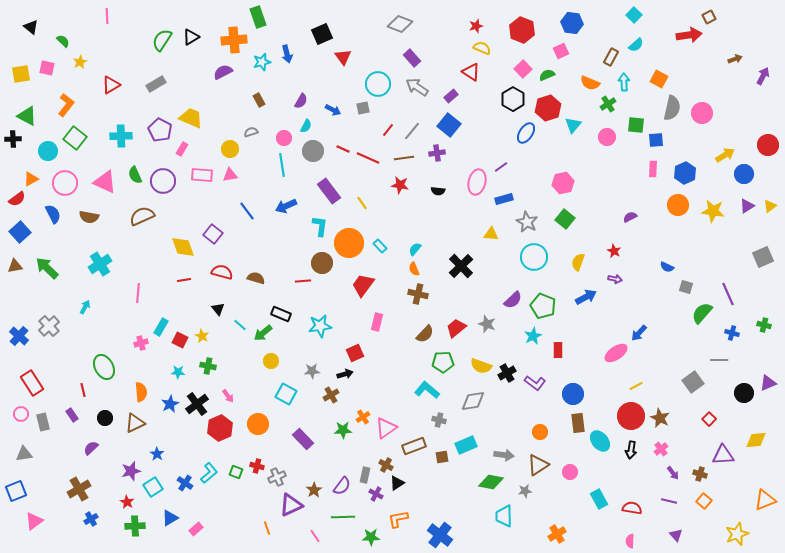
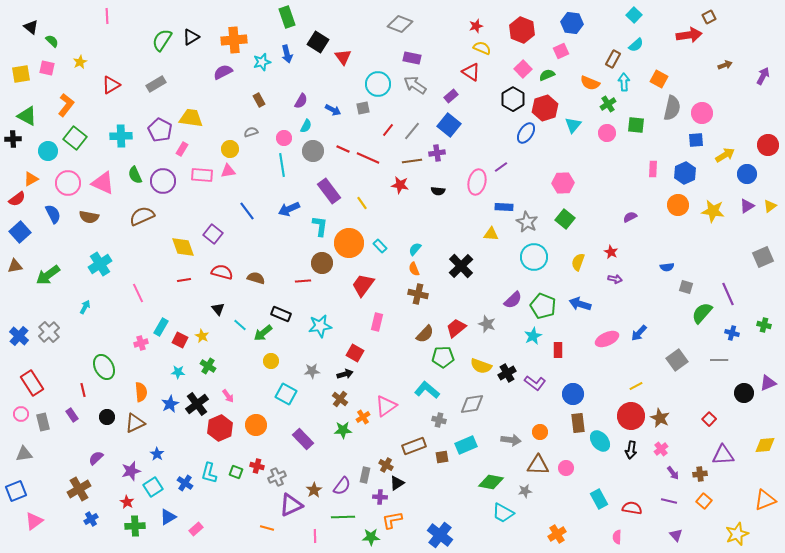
green rectangle at (258, 17): moved 29 px right
black square at (322, 34): moved 4 px left, 8 px down; rotated 35 degrees counterclockwise
green semicircle at (63, 41): moved 11 px left
brown rectangle at (611, 57): moved 2 px right, 2 px down
purple rectangle at (412, 58): rotated 36 degrees counterclockwise
brown arrow at (735, 59): moved 10 px left, 6 px down
gray arrow at (417, 87): moved 2 px left, 2 px up
red hexagon at (548, 108): moved 3 px left
yellow trapezoid at (191, 118): rotated 15 degrees counterclockwise
pink circle at (607, 137): moved 4 px up
blue square at (656, 140): moved 40 px right
brown line at (404, 158): moved 8 px right, 3 px down
blue circle at (744, 174): moved 3 px right
pink triangle at (230, 175): moved 2 px left, 4 px up
pink triangle at (105, 182): moved 2 px left, 1 px down
pink circle at (65, 183): moved 3 px right
pink hexagon at (563, 183): rotated 10 degrees clockwise
blue rectangle at (504, 199): moved 8 px down; rotated 18 degrees clockwise
blue arrow at (286, 206): moved 3 px right, 3 px down
red star at (614, 251): moved 3 px left, 1 px down
blue semicircle at (667, 267): rotated 32 degrees counterclockwise
green arrow at (47, 268): moved 1 px right, 7 px down; rotated 80 degrees counterclockwise
pink line at (138, 293): rotated 30 degrees counterclockwise
blue arrow at (586, 297): moved 6 px left, 7 px down; rotated 135 degrees counterclockwise
gray cross at (49, 326): moved 6 px down
red square at (355, 353): rotated 36 degrees counterclockwise
pink ellipse at (616, 353): moved 9 px left, 14 px up; rotated 10 degrees clockwise
green pentagon at (443, 362): moved 5 px up
green cross at (208, 366): rotated 21 degrees clockwise
gray square at (693, 382): moved 16 px left, 22 px up
brown cross at (331, 395): moved 9 px right, 4 px down; rotated 21 degrees counterclockwise
gray diamond at (473, 401): moved 1 px left, 3 px down
black circle at (105, 418): moved 2 px right, 1 px up
orange circle at (258, 424): moved 2 px left, 1 px down
pink triangle at (386, 428): moved 22 px up
yellow diamond at (756, 440): moved 9 px right, 5 px down
purple semicircle at (91, 448): moved 5 px right, 10 px down
gray arrow at (504, 455): moved 7 px right, 15 px up
brown triangle at (538, 465): rotated 35 degrees clockwise
pink circle at (570, 472): moved 4 px left, 4 px up
cyan L-shape at (209, 473): rotated 145 degrees clockwise
brown cross at (700, 474): rotated 24 degrees counterclockwise
purple cross at (376, 494): moved 4 px right, 3 px down; rotated 24 degrees counterclockwise
cyan trapezoid at (504, 516): moved 1 px left, 3 px up; rotated 60 degrees counterclockwise
blue triangle at (170, 518): moved 2 px left, 1 px up
orange L-shape at (398, 519): moved 6 px left, 1 px down
orange line at (267, 528): rotated 56 degrees counterclockwise
pink line at (315, 536): rotated 32 degrees clockwise
pink semicircle at (630, 541): moved 13 px left, 4 px up
